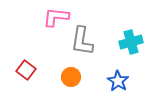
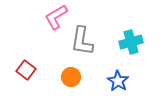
pink L-shape: rotated 36 degrees counterclockwise
